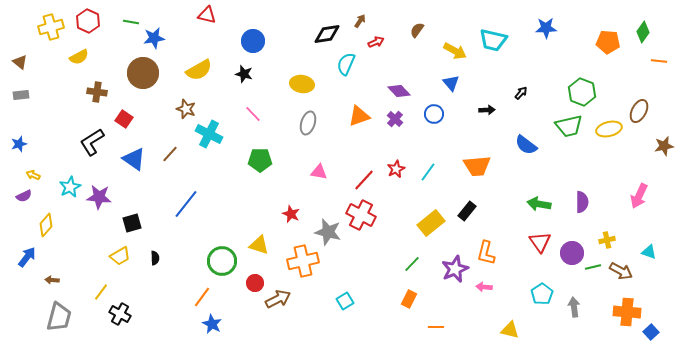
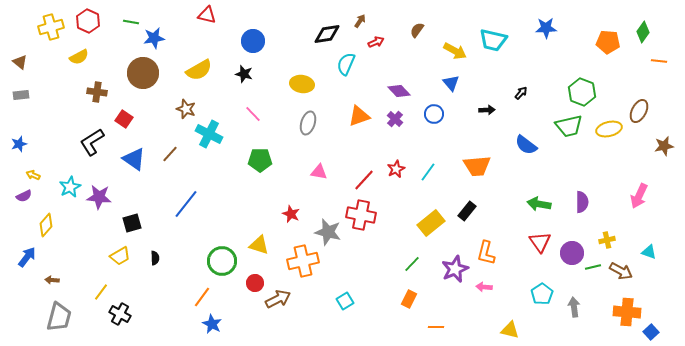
red cross at (361, 215): rotated 16 degrees counterclockwise
